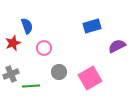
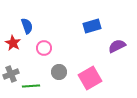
red star: rotated 21 degrees counterclockwise
